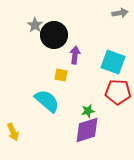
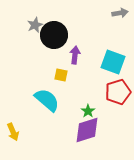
gray star: rotated 14 degrees clockwise
red pentagon: rotated 20 degrees counterclockwise
cyan semicircle: moved 1 px up
green star: rotated 24 degrees counterclockwise
